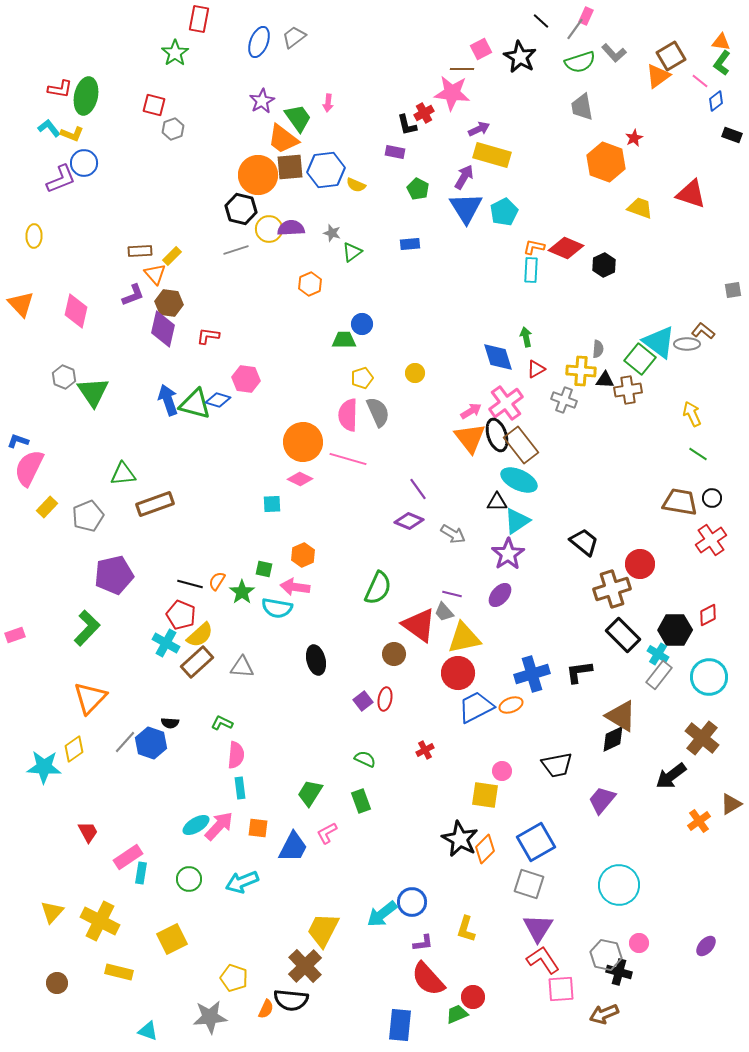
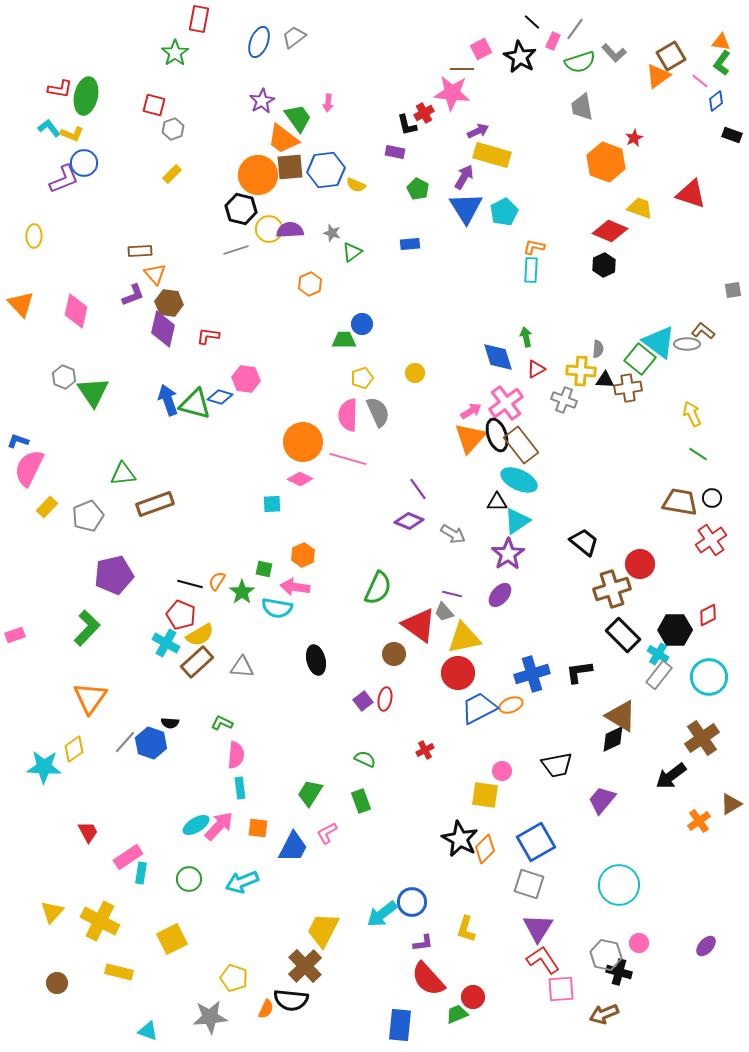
pink rectangle at (586, 16): moved 33 px left, 25 px down
black line at (541, 21): moved 9 px left, 1 px down
purple arrow at (479, 129): moved 1 px left, 2 px down
purple L-shape at (61, 179): moved 3 px right
purple semicircle at (291, 228): moved 1 px left, 2 px down
red diamond at (566, 248): moved 44 px right, 17 px up
yellow rectangle at (172, 256): moved 82 px up
brown cross at (628, 390): moved 2 px up
blue diamond at (218, 400): moved 2 px right, 3 px up
orange triangle at (470, 438): rotated 20 degrees clockwise
yellow semicircle at (200, 635): rotated 12 degrees clockwise
orange triangle at (90, 698): rotated 9 degrees counterclockwise
blue trapezoid at (476, 707): moved 3 px right, 1 px down
brown cross at (702, 738): rotated 16 degrees clockwise
